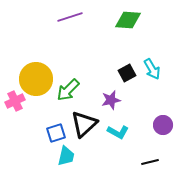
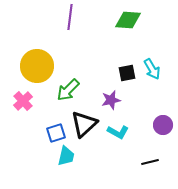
purple line: rotated 65 degrees counterclockwise
black square: rotated 18 degrees clockwise
yellow circle: moved 1 px right, 13 px up
pink cross: moved 8 px right; rotated 18 degrees counterclockwise
